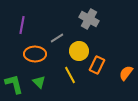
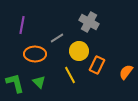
gray cross: moved 3 px down
orange semicircle: moved 1 px up
green L-shape: moved 1 px right, 1 px up
